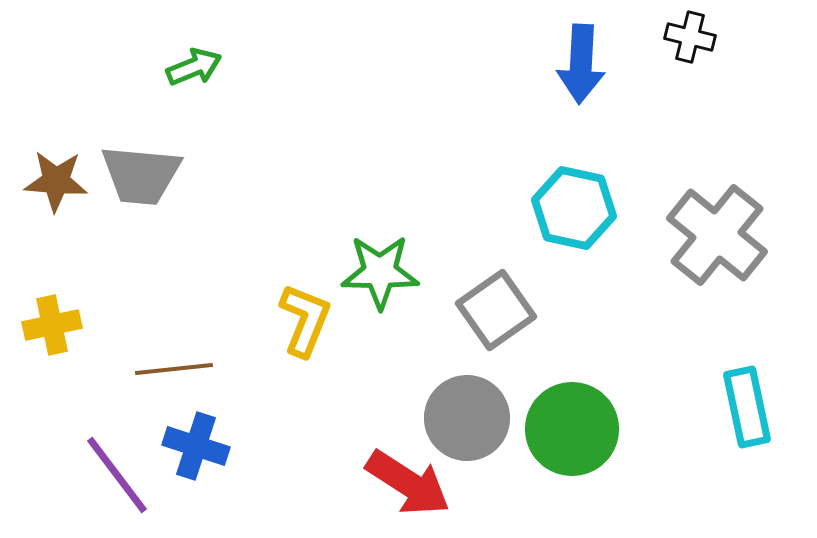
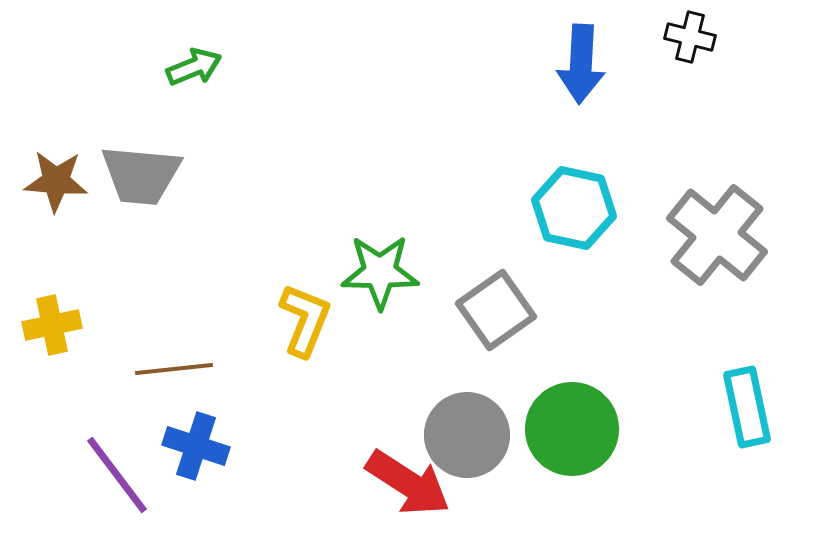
gray circle: moved 17 px down
